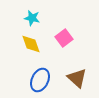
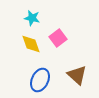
pink square: moved 6 px left
brown triangle: moved 3 px up
